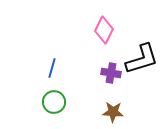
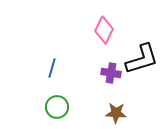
green circle: moved 3 px right, 5 px down
brown star: moved 3 px right, 1 px down
